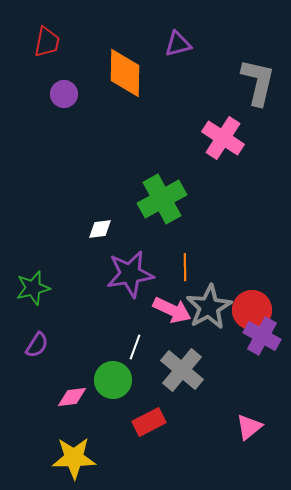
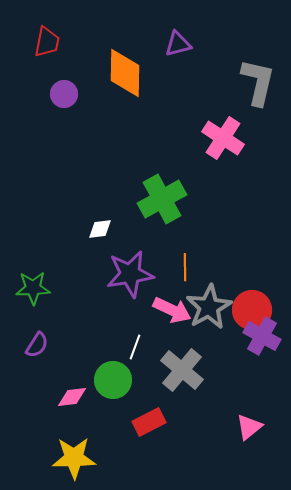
green star: rotated 12 degrees clockwise
